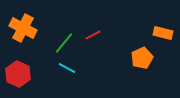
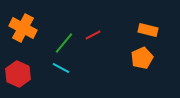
orange rectangle: moved 15 px left, 3 px up
cyan line: moved 6 px left
